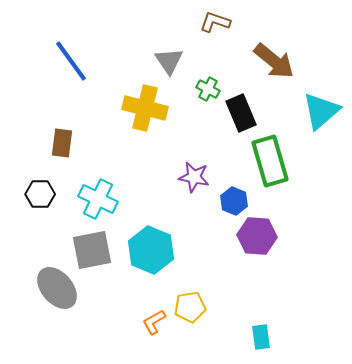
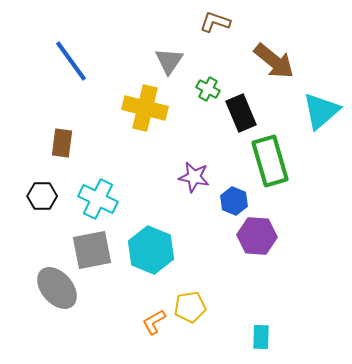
gray triangle: rotated 8 degrees clockwise
black hexagon: moved 2 px right, 2 px down
cyan rectangle: rotated 10 degrees clockwise
